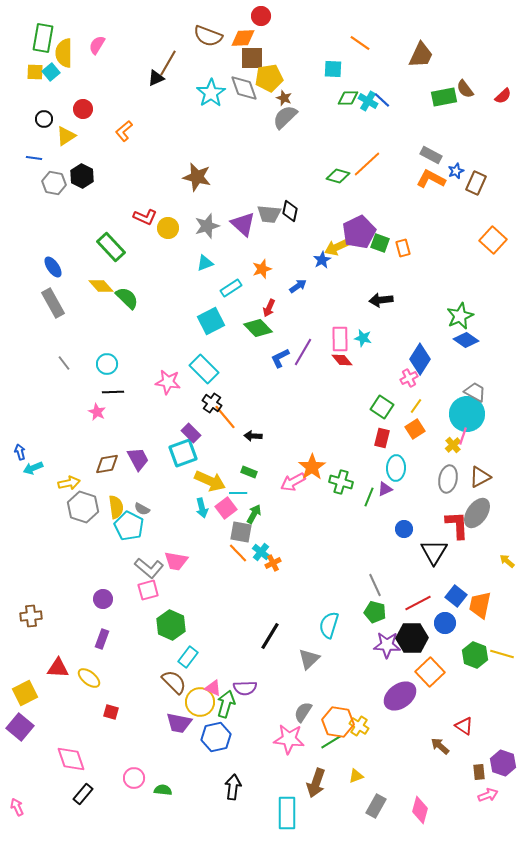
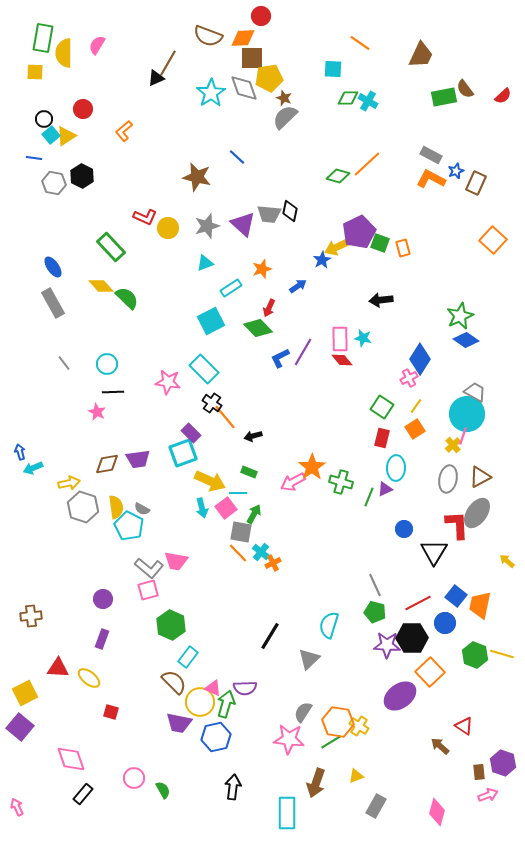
cyan square at (51, 72): moved 63 px down
blue line at (382, 100): moved 145 px left, 57 px down
black arrow at (253, 436): rotated 18 degrees counterclockwise
purple trapezoid at (138, 459): rotated 110 degrees clockwise
green semicircle at (163, 790): rotated 54 degrees clockwise
pink diamond at (420, 810): moved 17 px right, 2 px down
